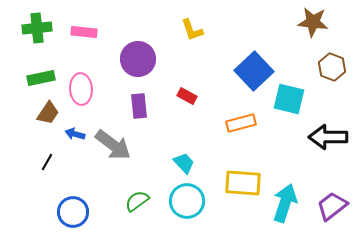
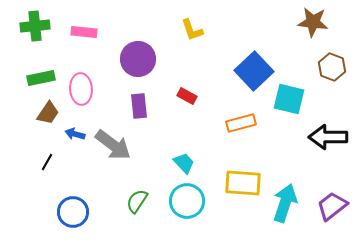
green cross: moved 2 px left, 2 px up
green semicircle: rotated 20 degrees counterclockwise
